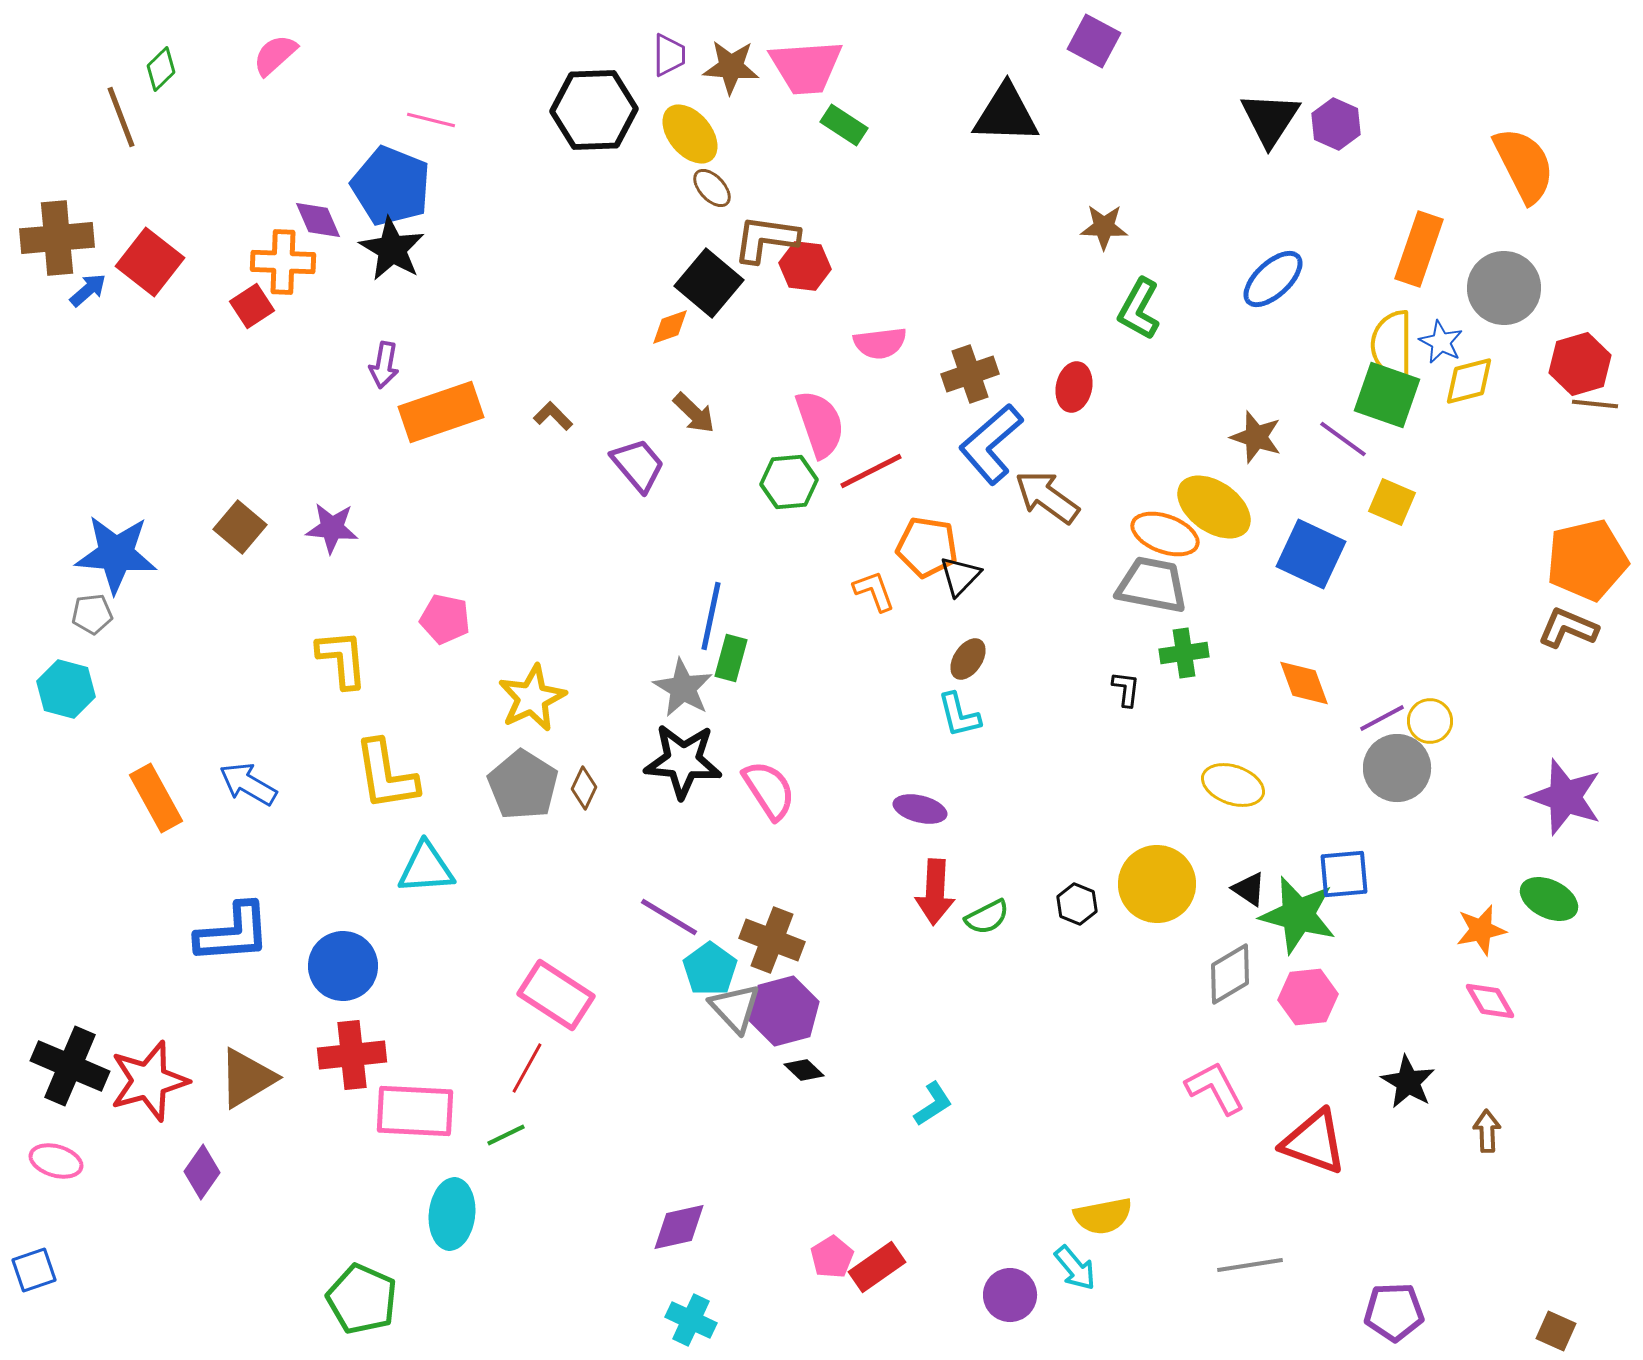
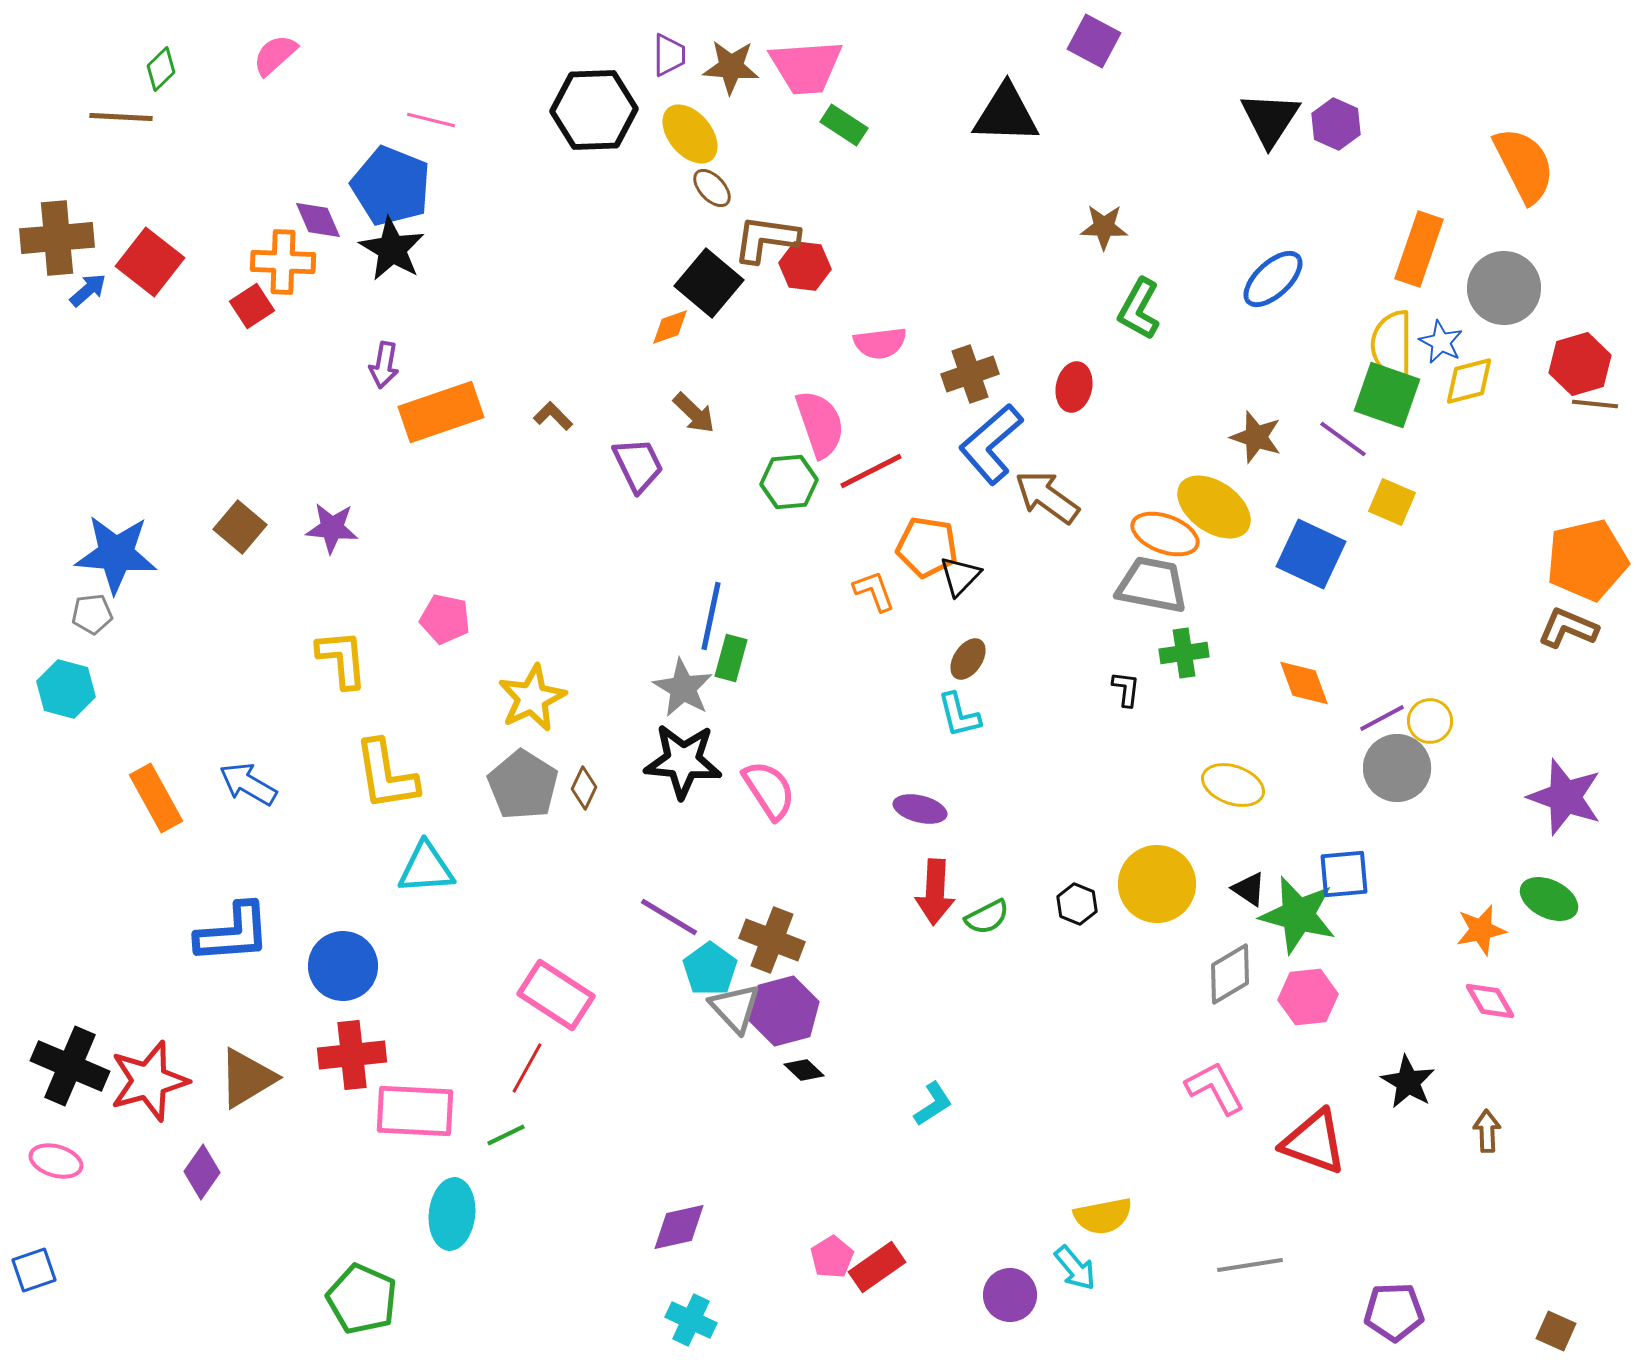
brown line at (121, 117): rotated 66 degrees counterclockwise
purple trapezoid at (638, 465): rotated 14 degrees clockwise
